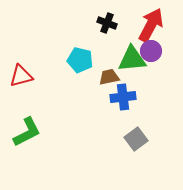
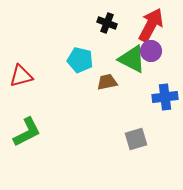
green triangle: rotated 32 degrees clockwise
brown trapezoid: moved 2 px left, 5 px down
blue cross: moved 42 px right
gray square: rotated 20 degrees clockwise
